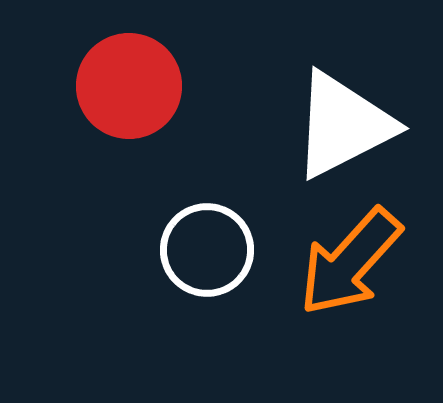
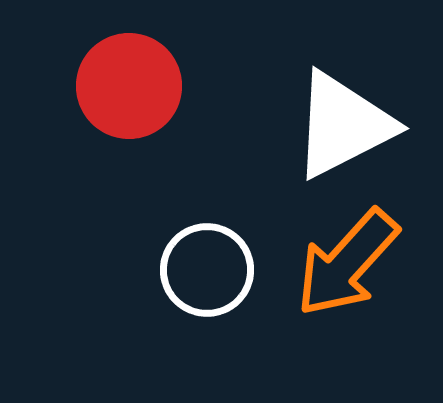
white circle: moved 20 px down
orange arrow: moved 3 px left, 1 px down
